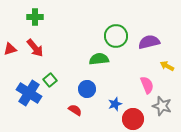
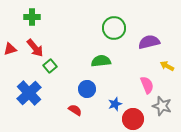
green cross: moved 3 px left
green circle: moved 2 px left, 8 px up
green semicircle: moved 2 px right, 2 px down
green square: moved 14 px up
blue cross: rotated 15 degrees clockwise
